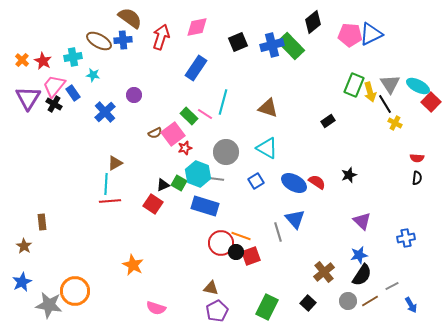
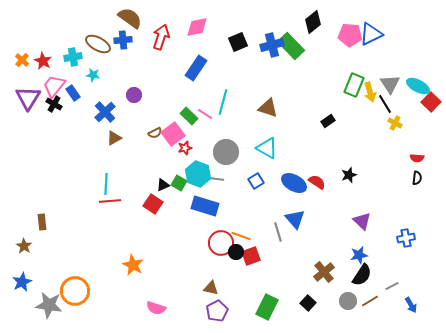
brown ellipse at (99, 41): moved 1 px left, 3 px down
brown triangle at (115, 163): moved 1 px left, 25 px up
